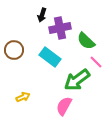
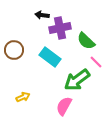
black arrow: rotated 80 degrees clockwise
